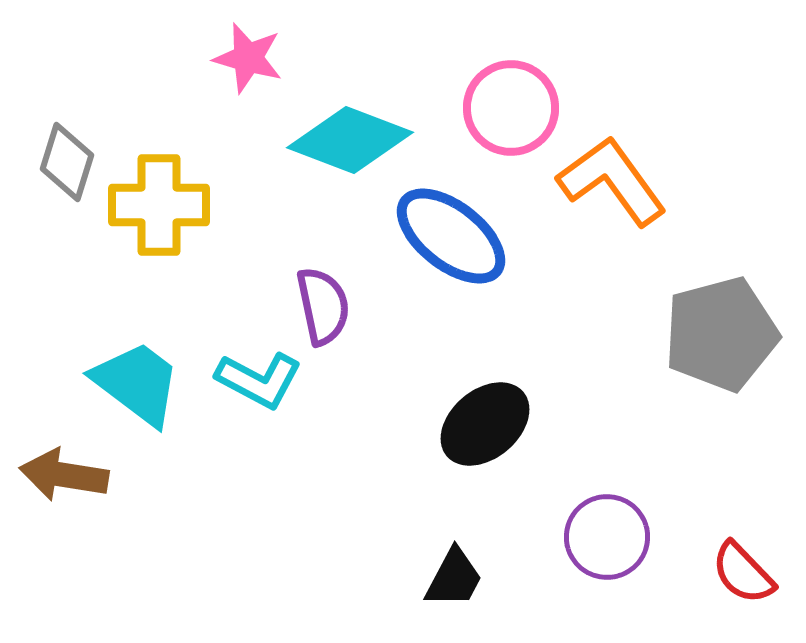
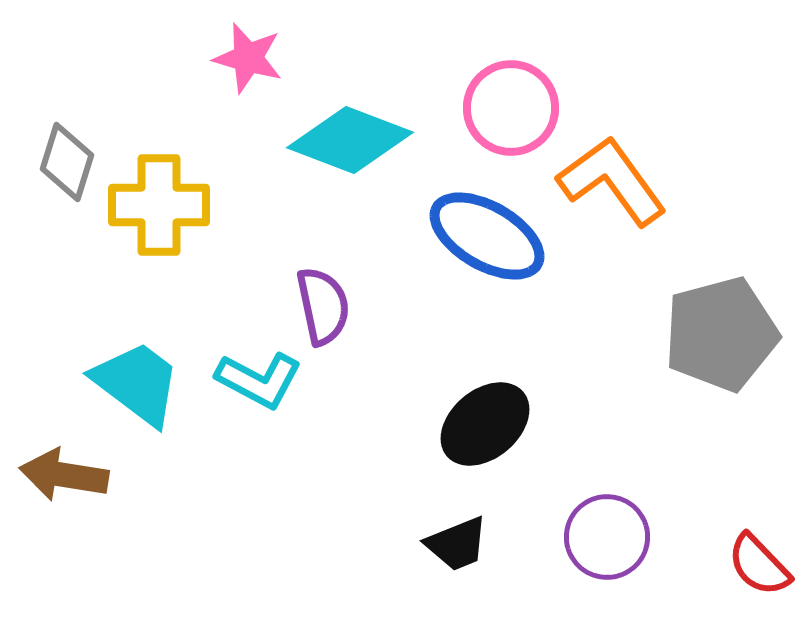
blue ellipse: moved 36 px right; rotated 8 degrees counterclockwise
red semicircle: moved 16 px right, 8 px up
black trapezoid: moved 3 px right, 34 px up; rotated 40 degrees clockwise
